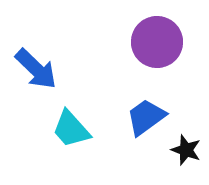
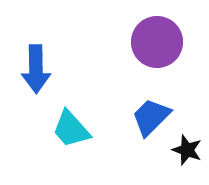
blue arrow: rotated 45 degrees clockwise
blue trapezoid: moved 5 px right; rotated 9 degrees counterclockwise
black star: moved 1 px right
